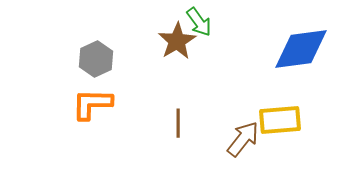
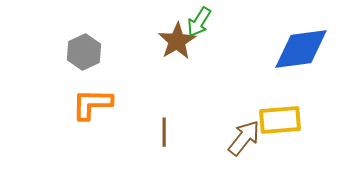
green arrow: rotated 68 degrees clockwise
gray hexagon: moved 12 px left, 7 px up
brown line: moved 14 px left, 9 px down
brown arrow: moved 1 px right, 1 px up
